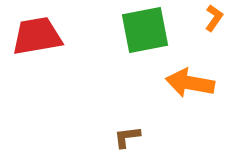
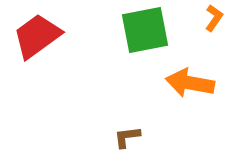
red trapezoid: rotated 26 degrees counterclockwise
